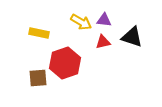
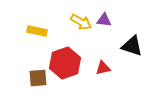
yellow rectangle: moved 2 px left, 2 px up
black triangle: moved 9 px down
red triangle: moved 26 px down
